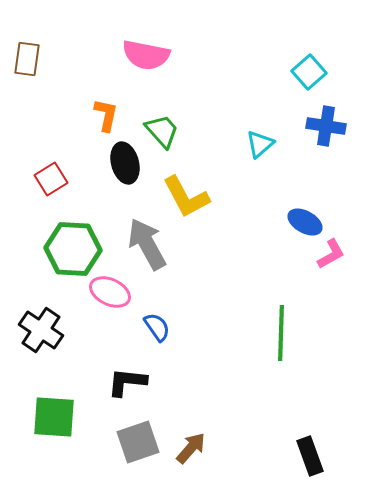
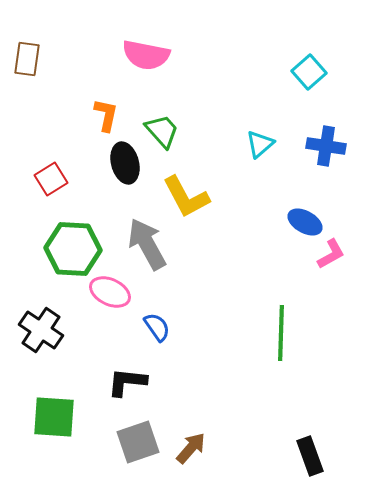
blue cross: moved 20 px down
